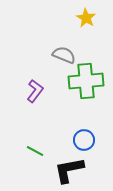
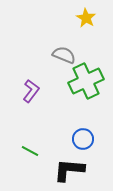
green cross: rotated 20 degrees counterclockwise
purple L-shape: moved 4 px left
blue circle: moved 1 px left, 1 px up
green line: moved 5 px left
black L-shape: rotated 16 degrees clockwise
